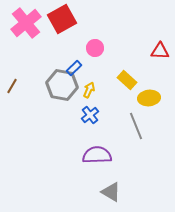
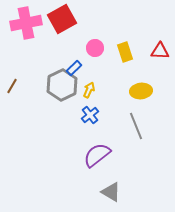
pink cross: rotated 28 degrees clockwise
yellow rectangle: moved 2 px left, 28 px up; rotated 30 degrees clockwise
gray hexagon: rotated 24 degrees clockwise
yellow ellipse: moved 8 px left, 7 px up
purple semicircle: rotated 36 degrees counterclockwise
